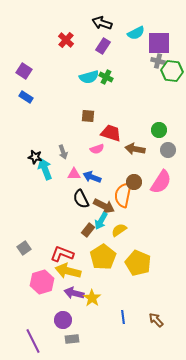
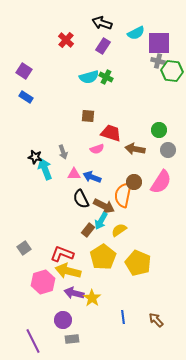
pink hexagon at (42, 282): moved 1 px right
